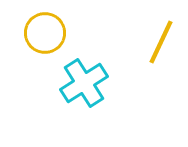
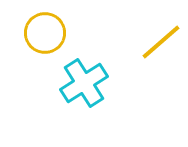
yellow line: rotated 24 degrees clockwise
